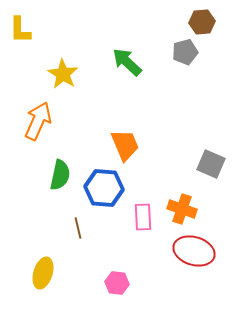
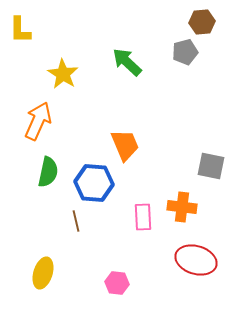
gray square: moved 2 px down; rotated 12 degrees counterclockwise
green semicircle: moved 12 px left, 3 px up
blue hexagon: moved 10 px left, 5 px up
orange cross: moved 2 px up; rotated 12 degrees counterclockwise
brown line: moved 2 px left, 7 px up
red ellipse: moved 2 px right, 9 px down
